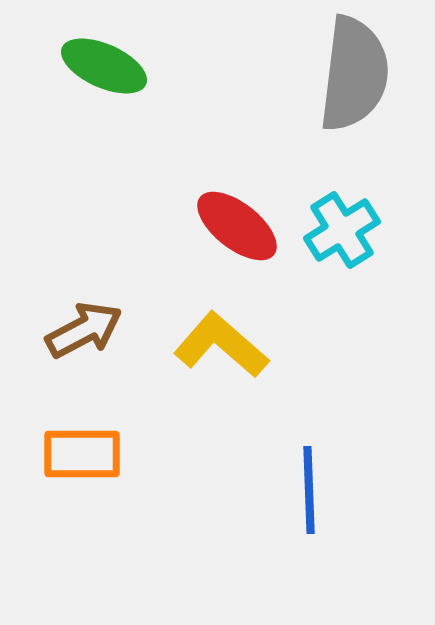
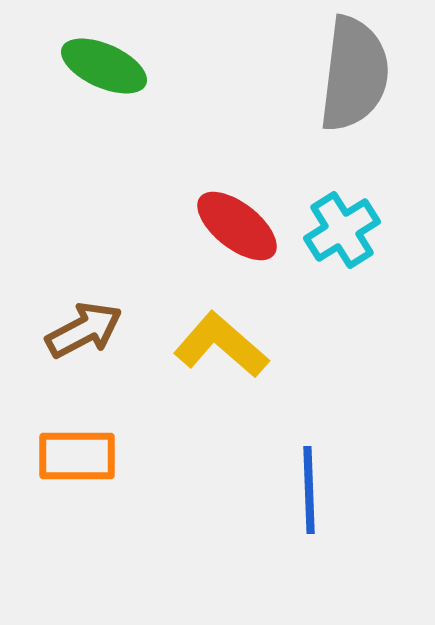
orange rectangle: moved 5 px left, 2 px down
